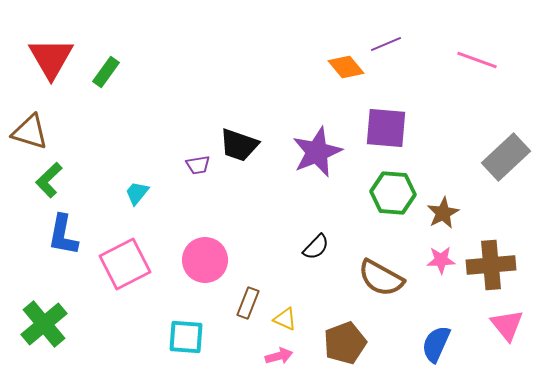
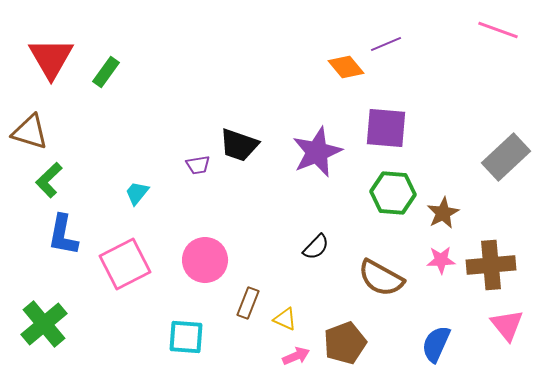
pink line: moved 21 px right, 30 px up
pink arrow: moved 17 px right; rotated 8 degrees counterclockwise
